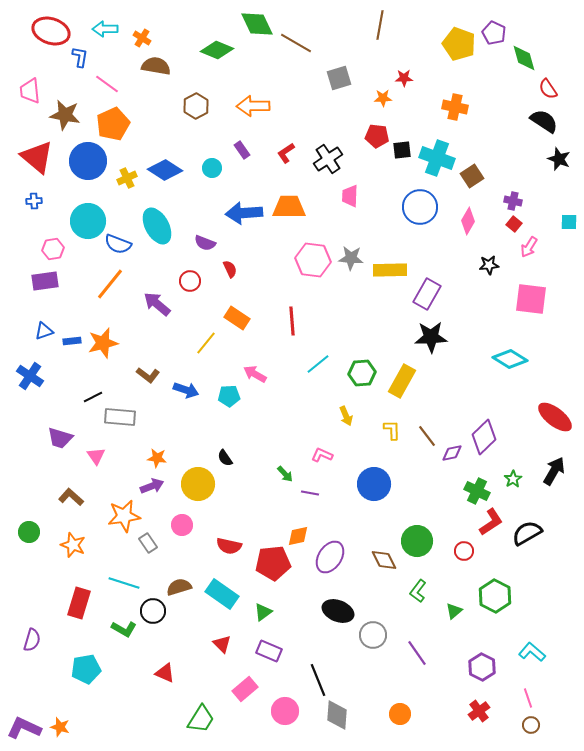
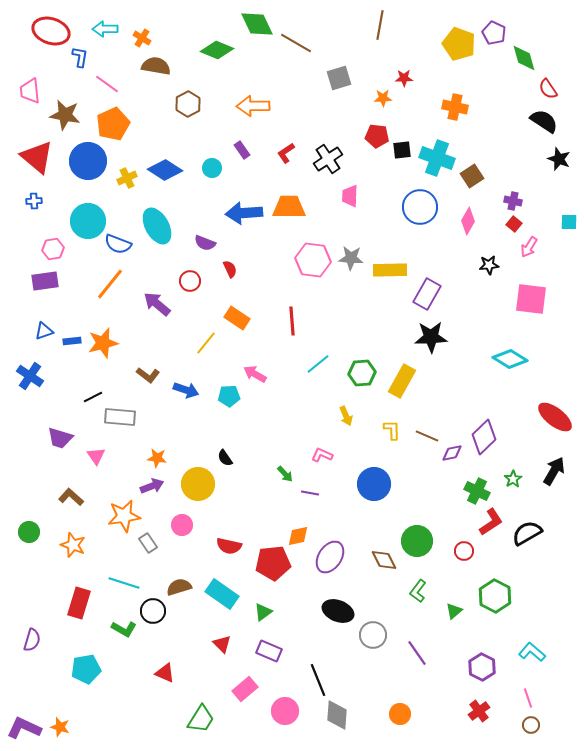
brown hexagon at (196, 106): moved 8 px left, 2 px up
brown line at (427, 436): rotated 30 degrees counterclockwise
